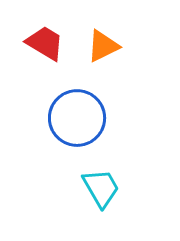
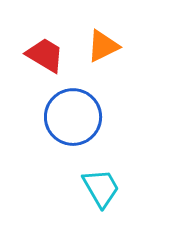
red trapezoid: moved 12 px down
blue circle: moved 4 px left, 1 px up
